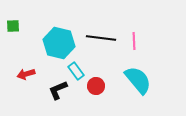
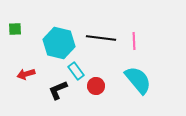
green square: moved 2 px right, 3 px down
